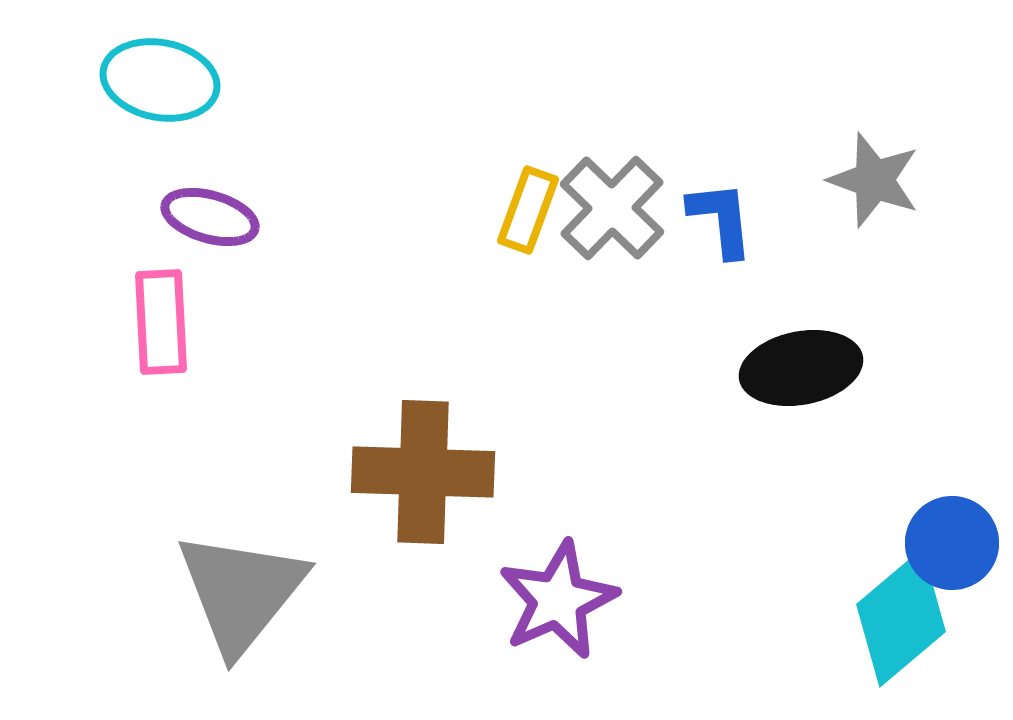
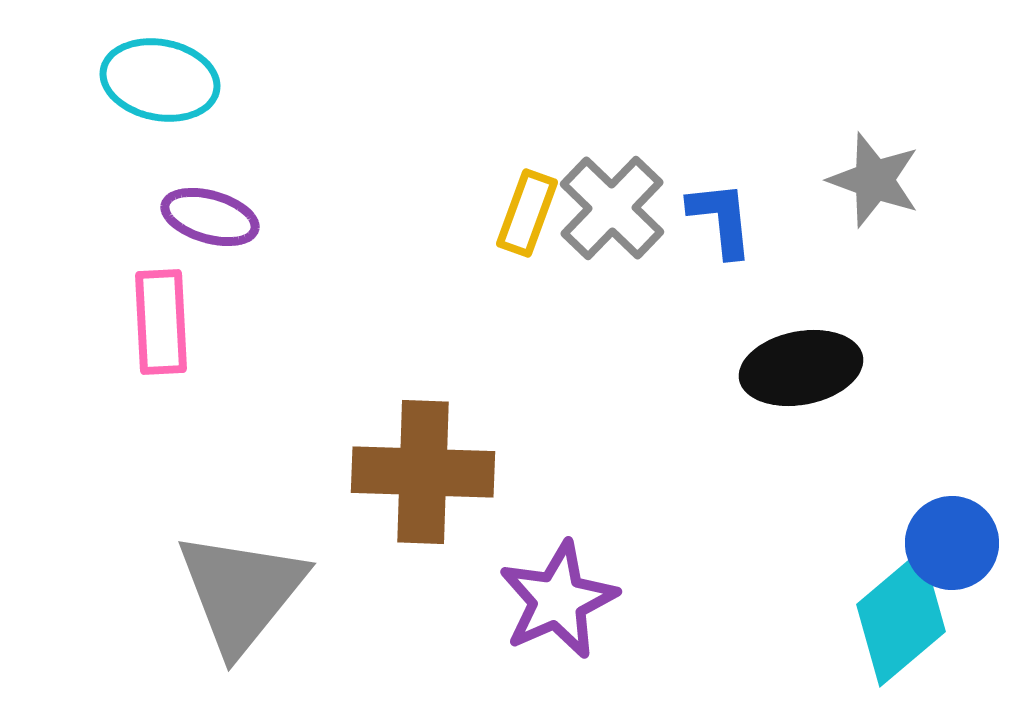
yellow rectangle: moved 1 px left, 3 px down
